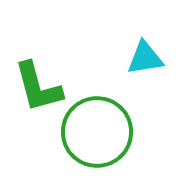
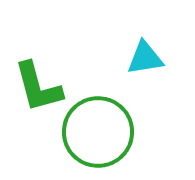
green circle: moved 1 px right
